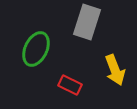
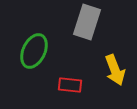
green ellipse: moved 2 px left, 2 px down
red rectangle: rotated 20 degrees counterclockwise
